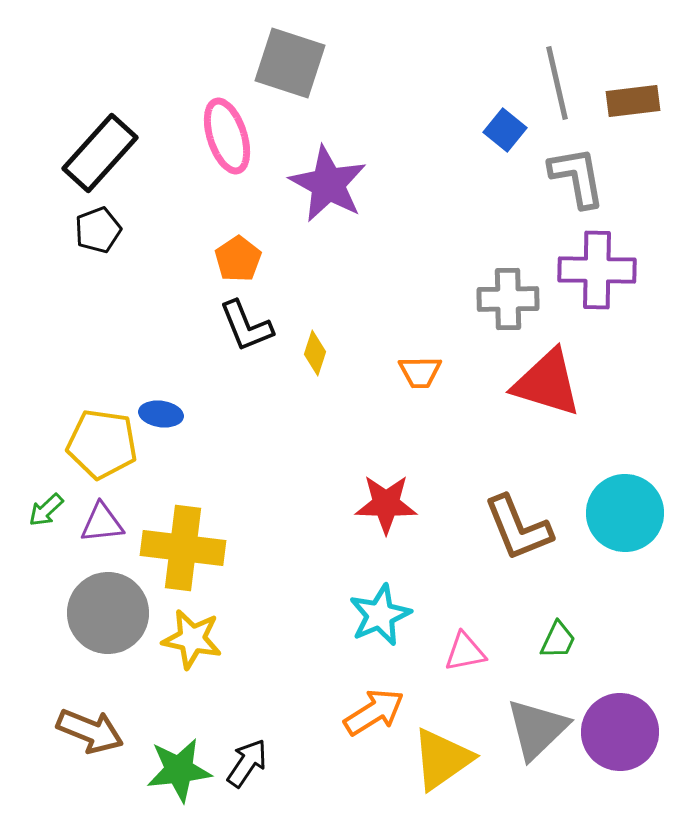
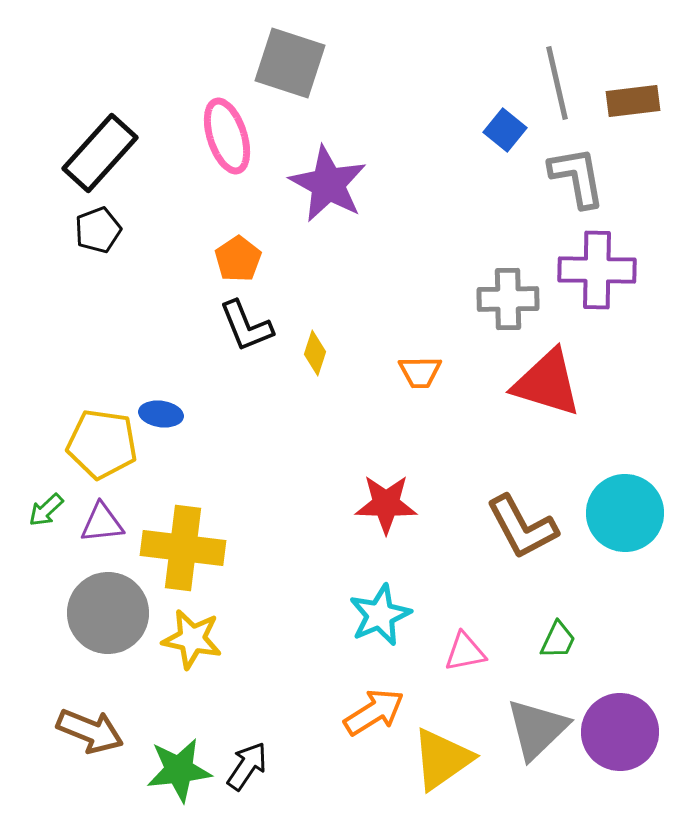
brown L-shape: moved 4 px right, 1 px up; rotated 6 degrees counterclockwise
black arrow: moved 3 px down
